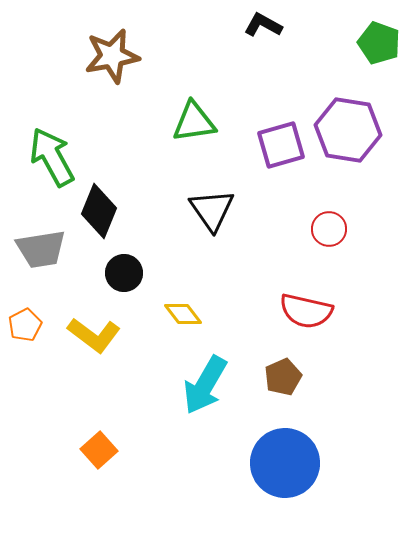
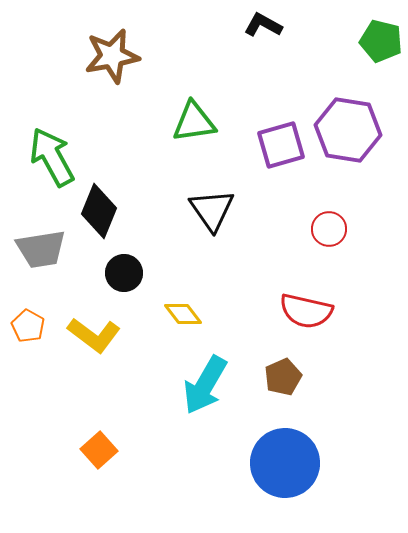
green pentagon: moved 2 px right, 2 px up; rotated 6 degrees counterclockwise
orange pentagon: moved 3 px right, 1 px down; rotated 16 degrees counterclockwise
